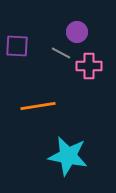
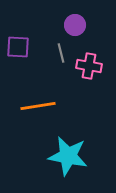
purple circle: moved 2 px left, 7 px up
purple square: moved 1 px right, 1 px down
gray line: rotated 48 degrees clockwise
pink cross: rotated 10 degrees clockwise
